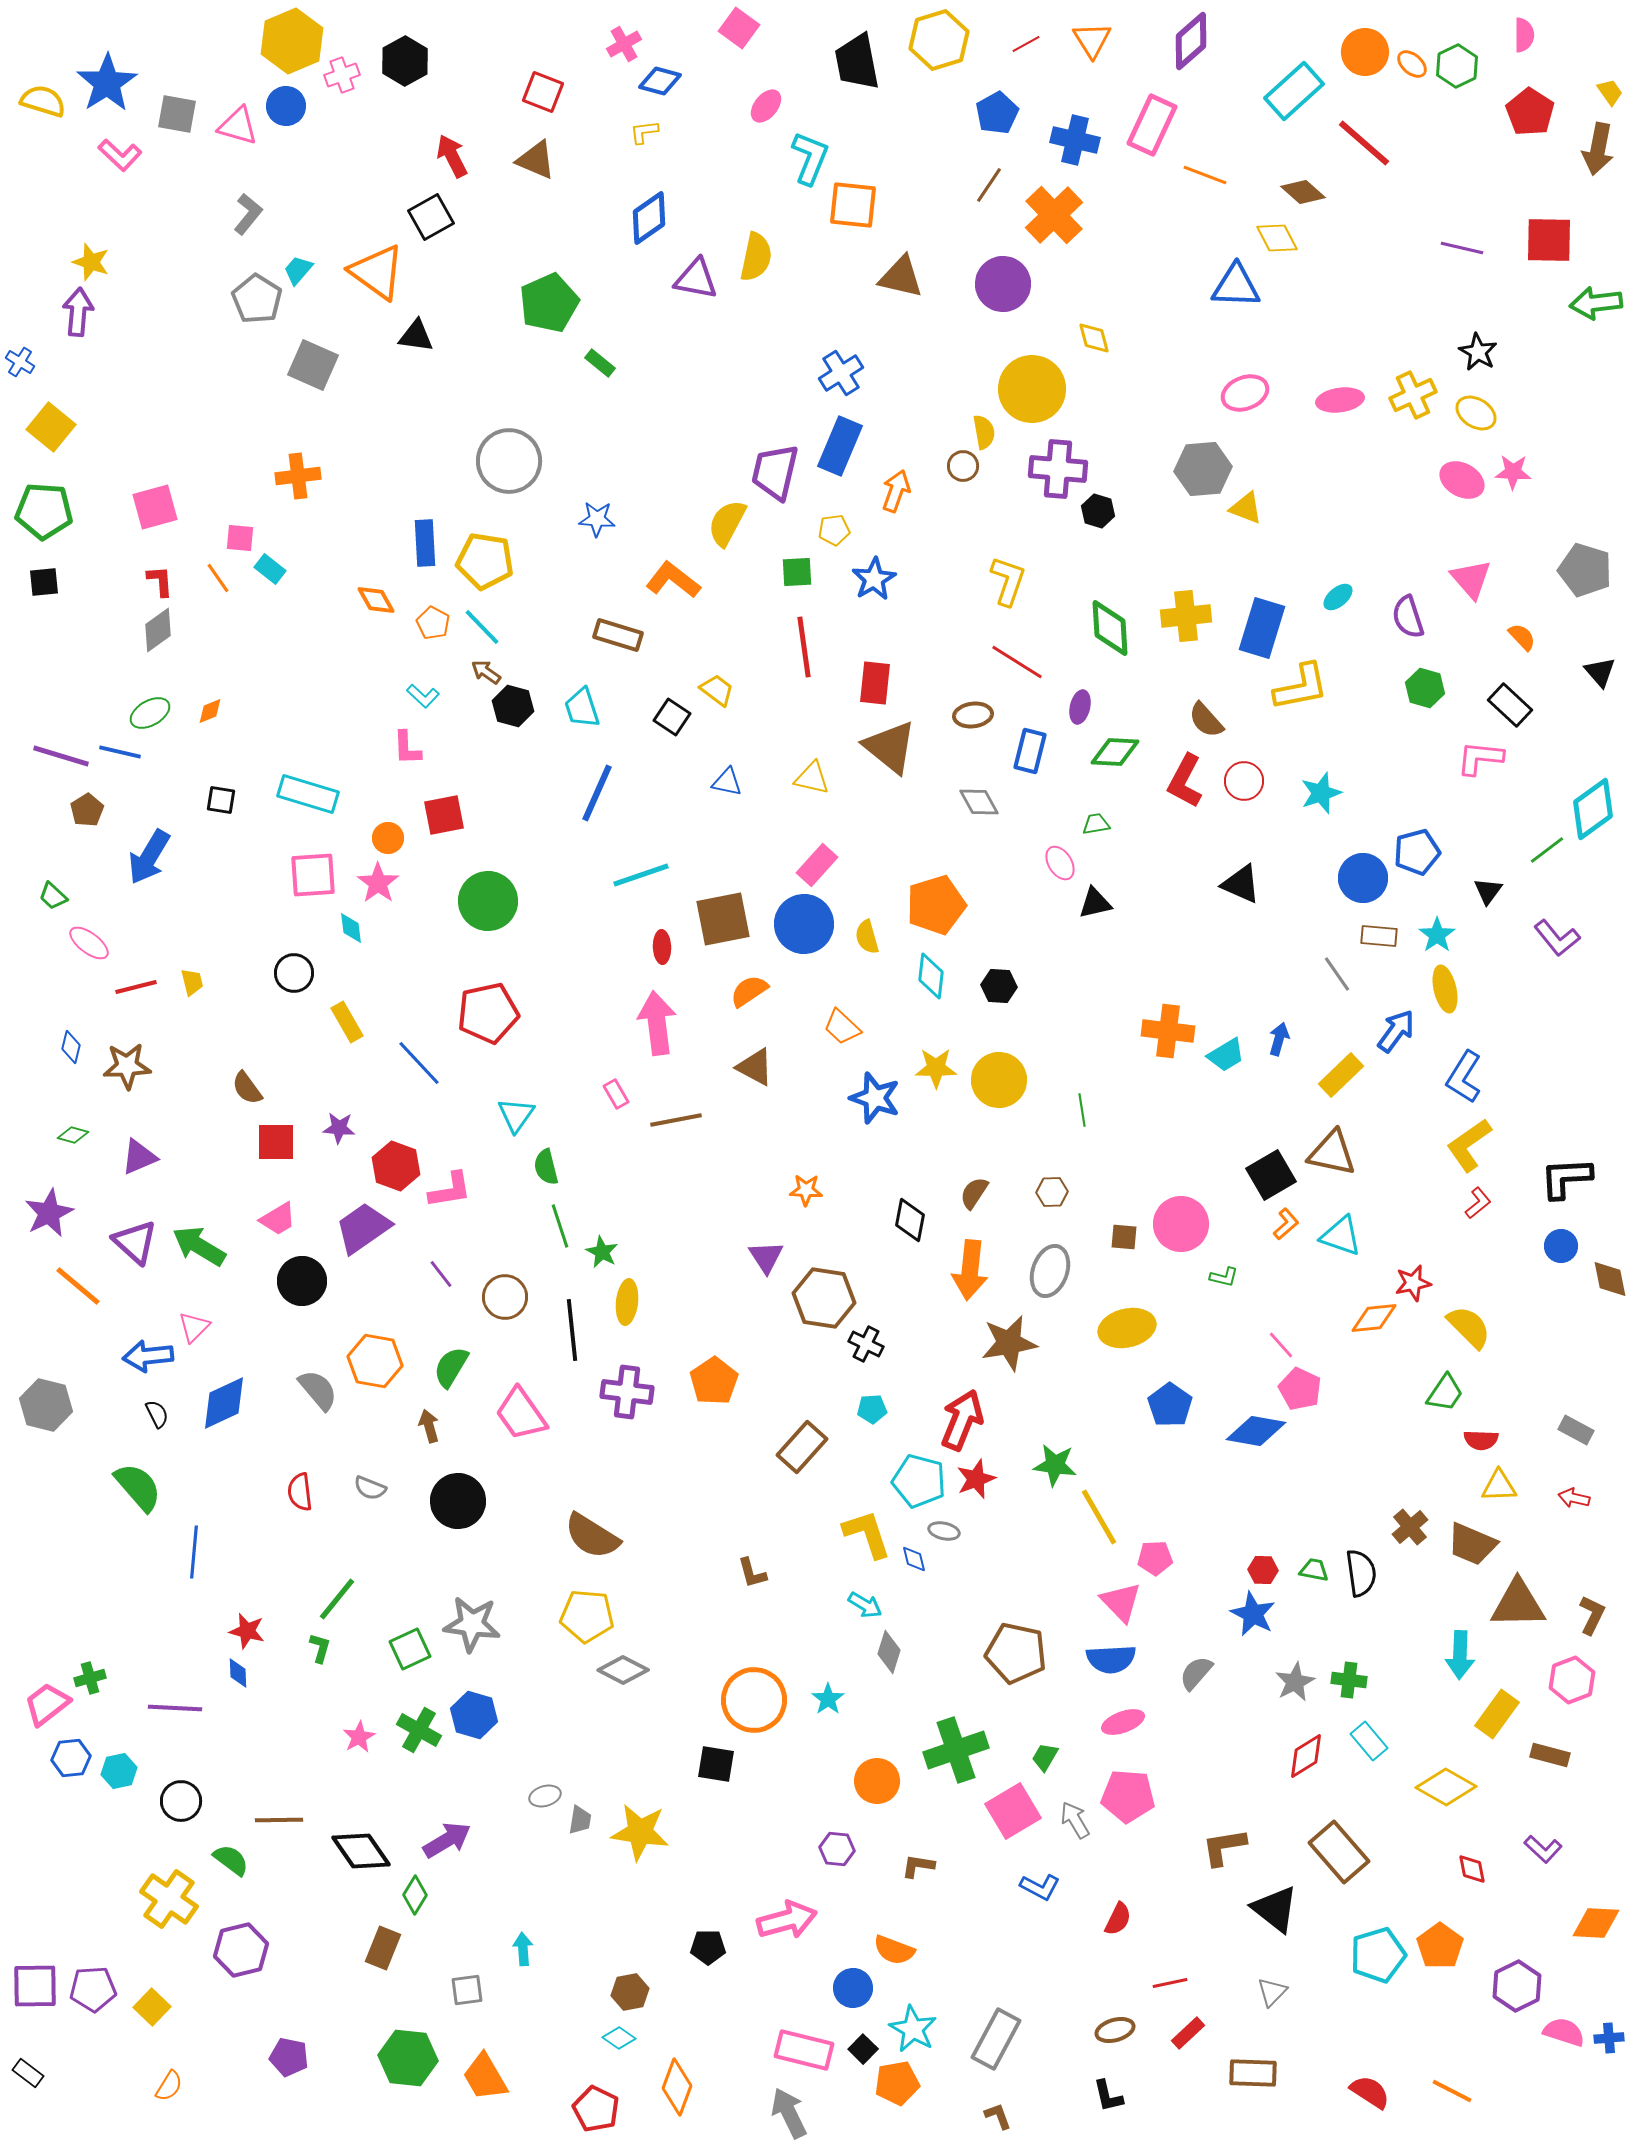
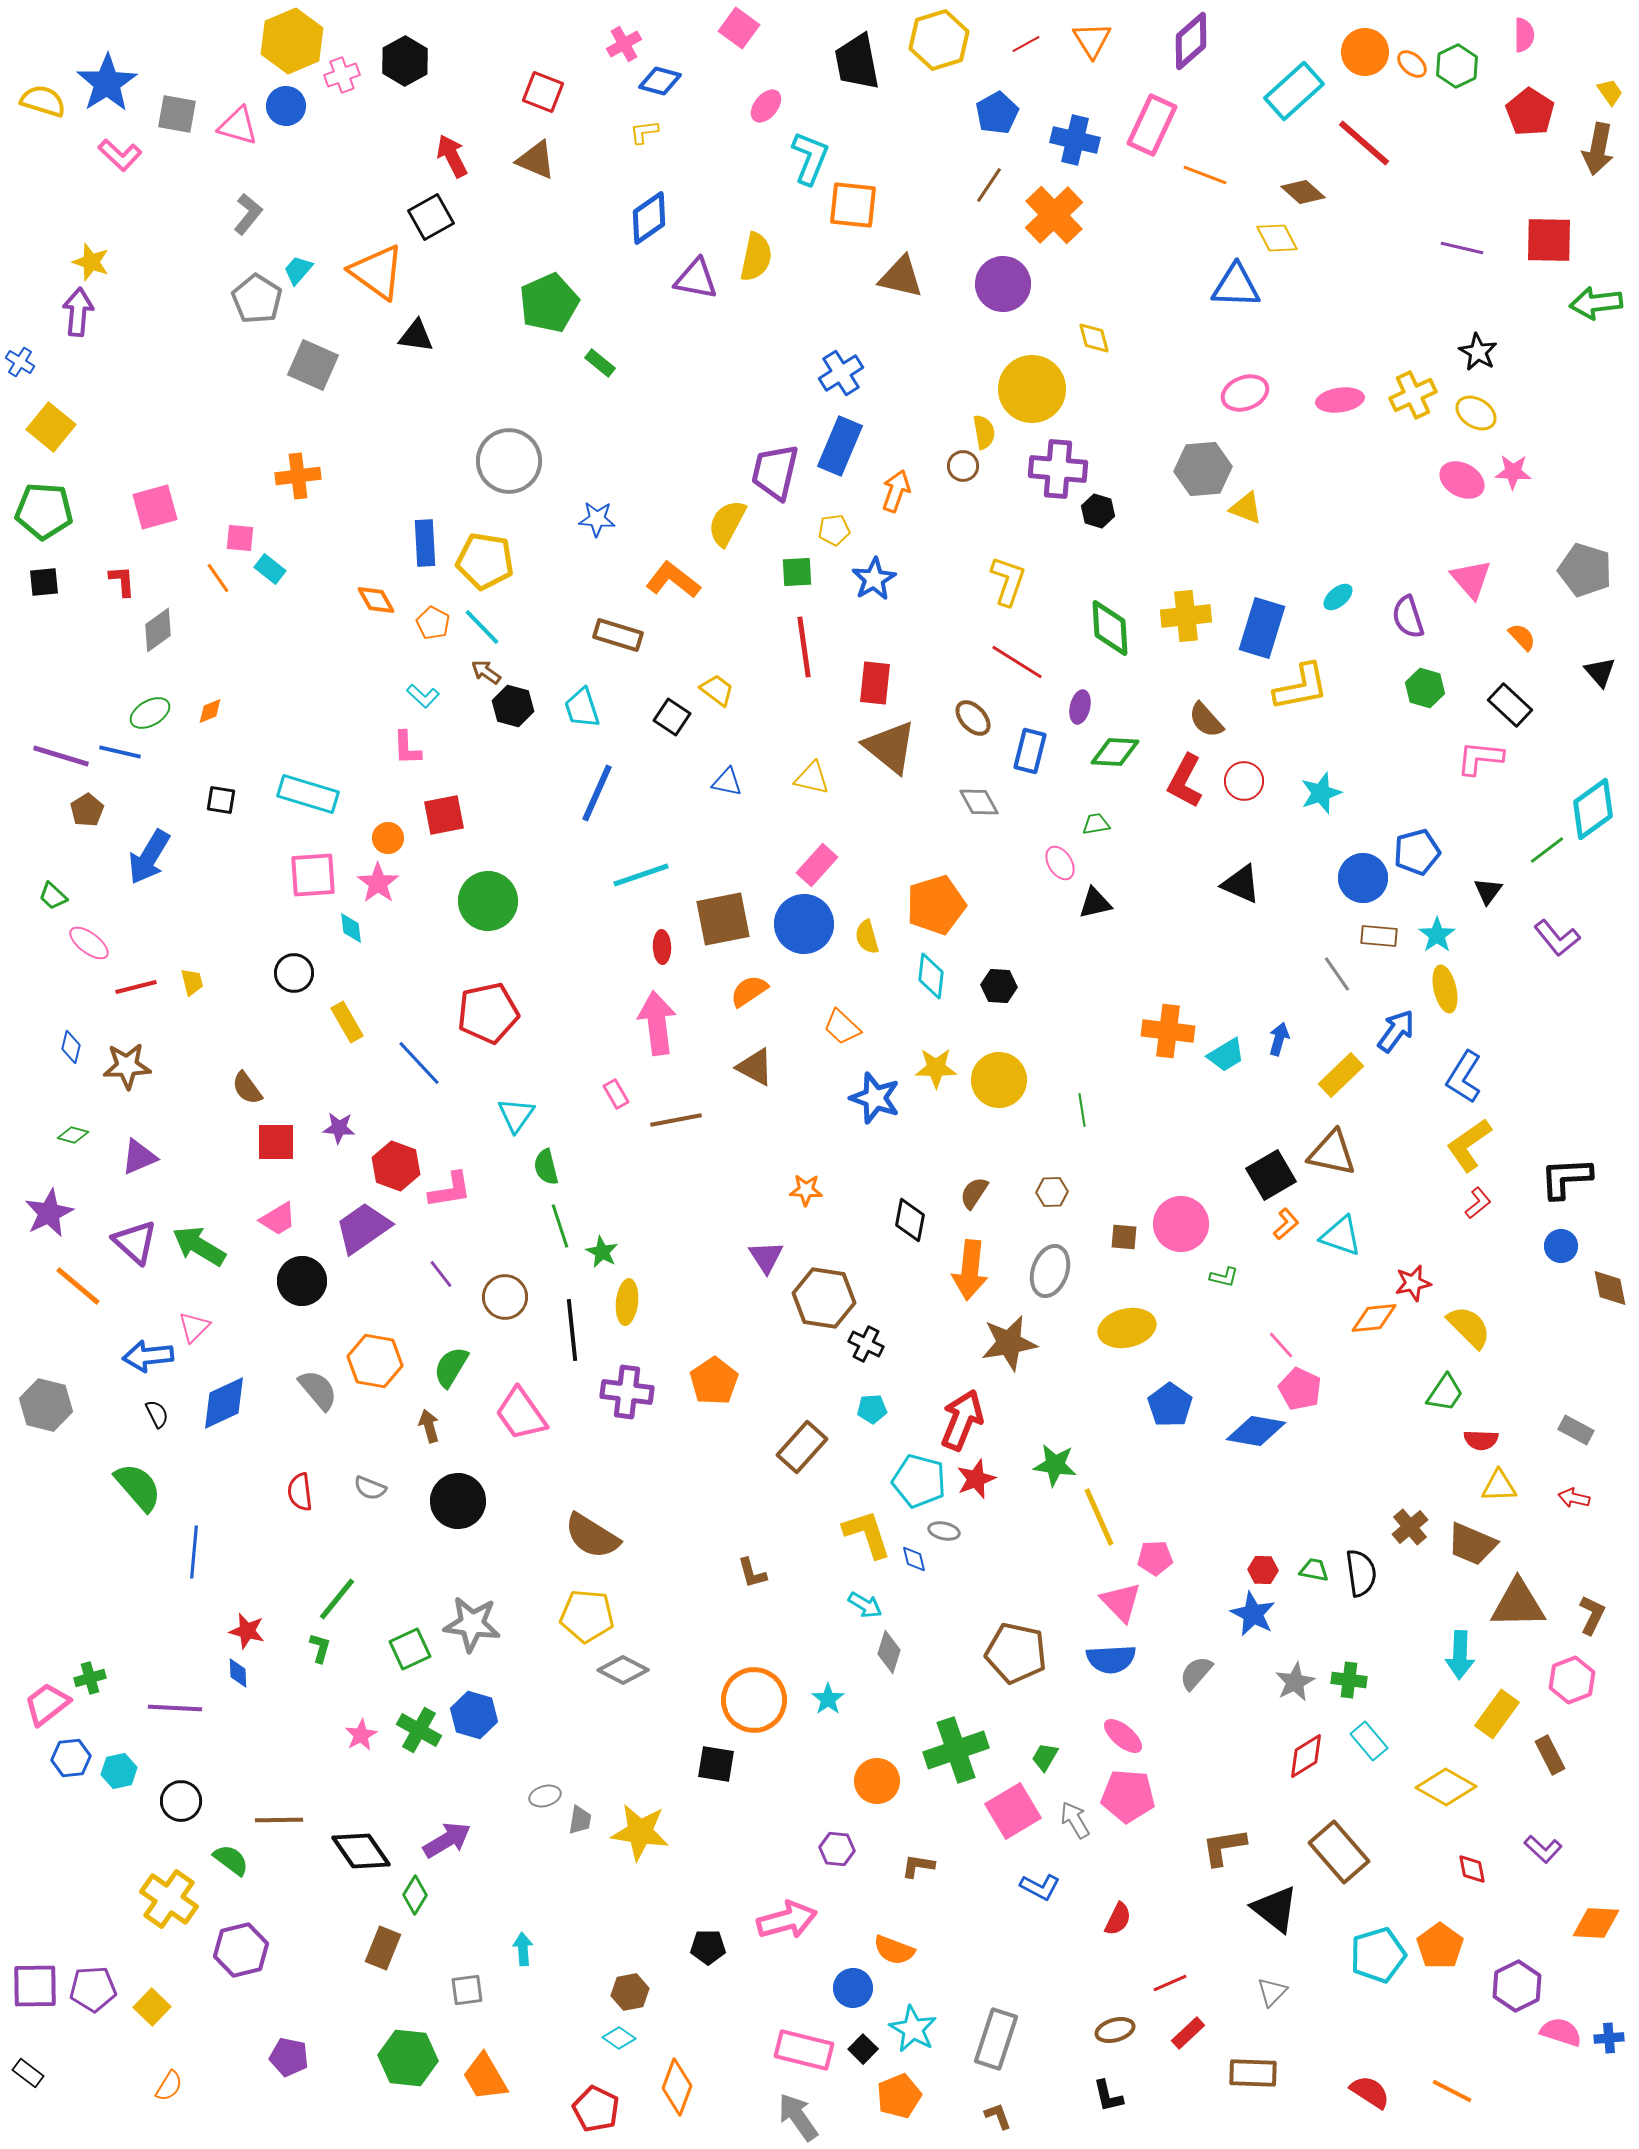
red L-shape at (160, 581): moved 38 px left
brown ellipse at (973, 715): moved 3 px down; rotated 54 degrees clockwise
brown diamond at (1610, 1279): moved 9 px down
yellow line at (1099, 1517): rotated 6 degrees clockwise
pink ellipse at (1123, 1722): moved 14 px down; rotated 60 degrees clockwise
pink star at (359, 1737): moved 2 px right, 2 px up
brown rectangle at (1550, 1755): rotated 48 degrees clockwise
red line at (1170, 1983): rotated 12 degrees counterclockwise
pink semicircle at (1564, 2032): moved 3 px left
gray rectangle at (996, 2039): rotated 10 degrees counterclockwise
orange pentagon at (897, 2083): moved 2 px right, 13 px down; rotated 12 degrees counterclockwise
gray arrow at (789, 2113): moved 9 px right, 4 px down; rotated 9 degrees counterclockwise
